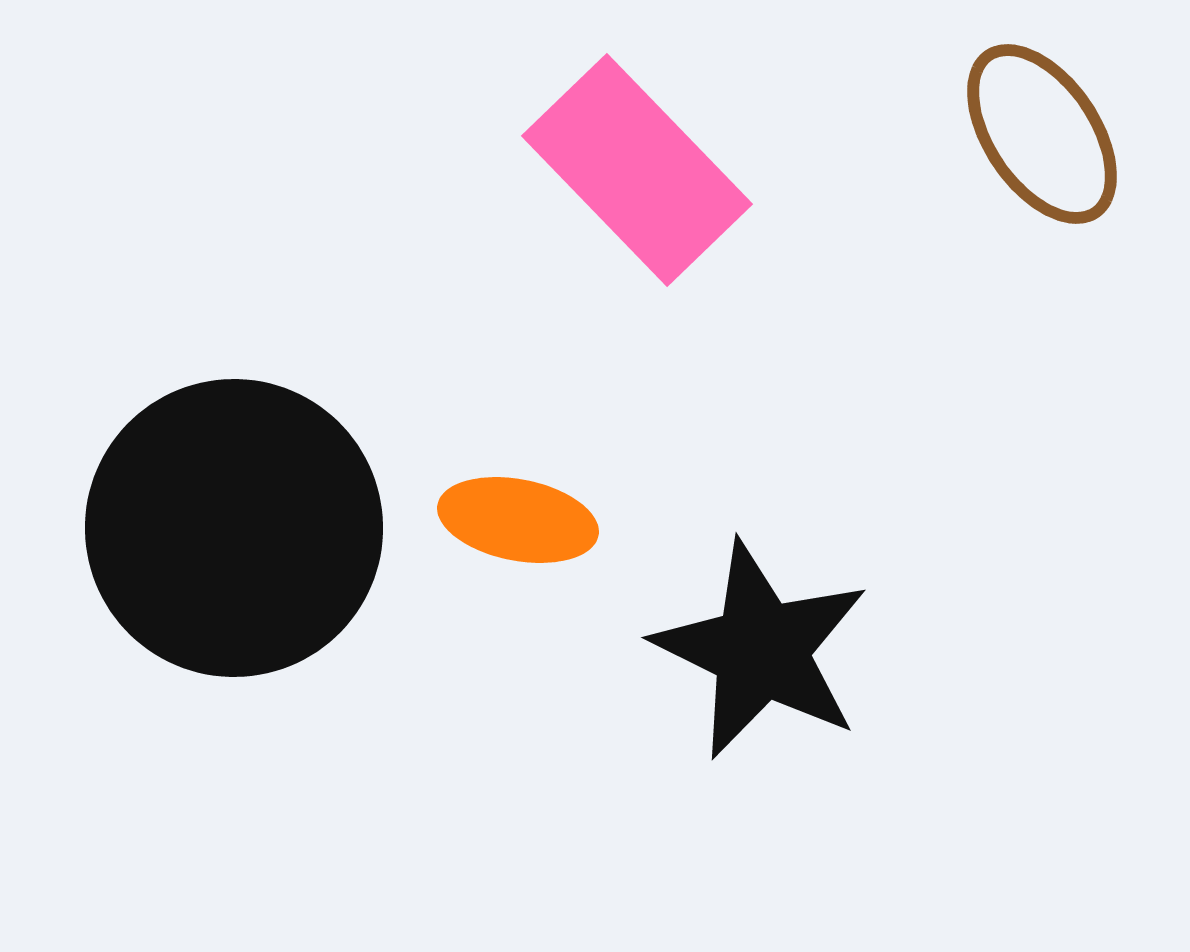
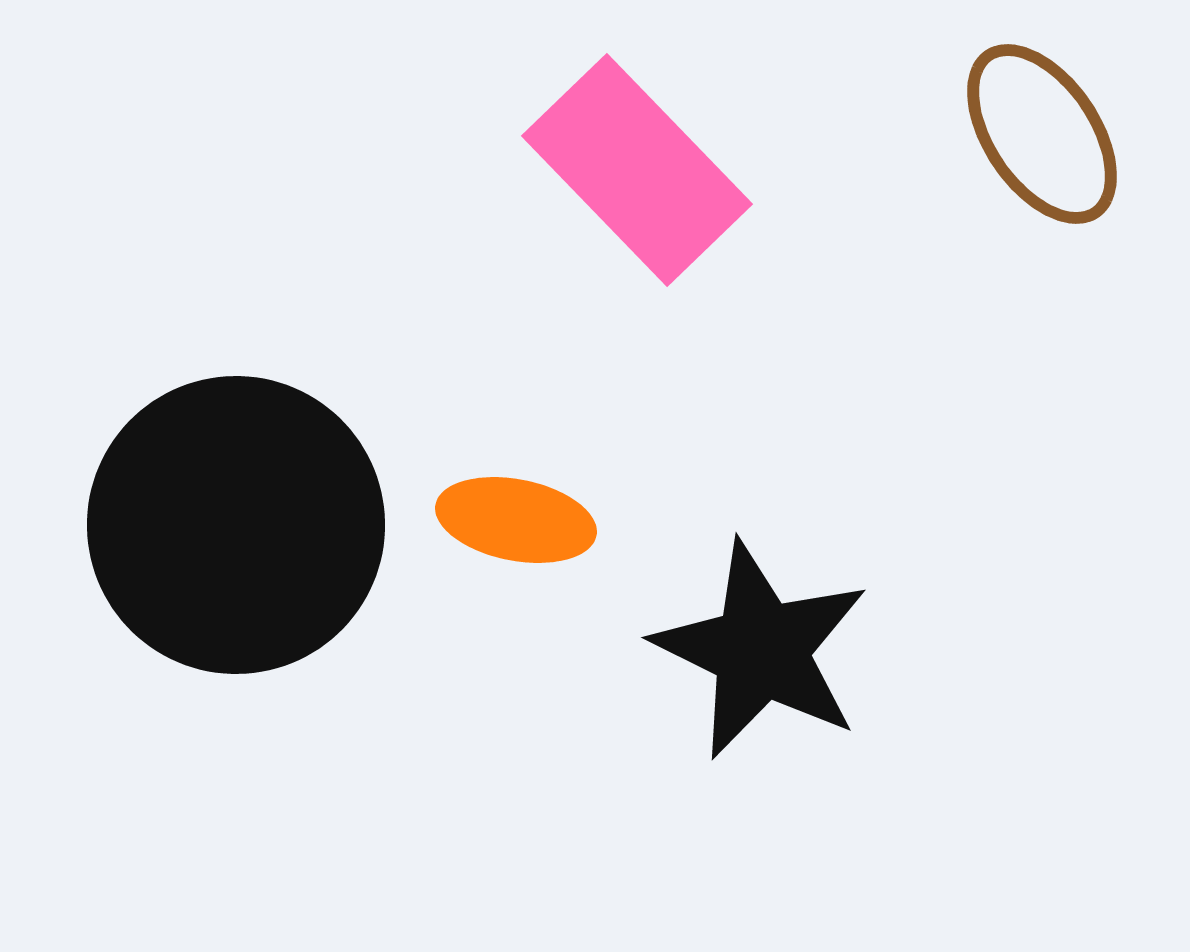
orange ellipse: moved 2 px left
black circle: moved 2 px right, 3 px up
